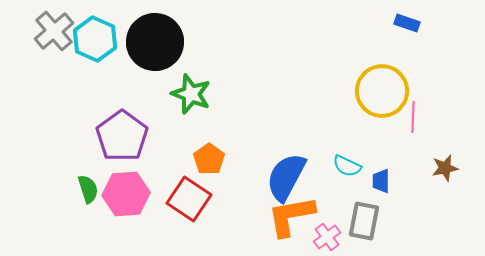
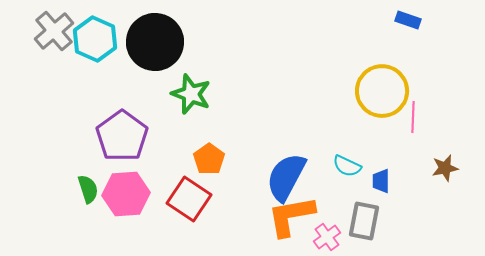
blue rectangle: moved 1 px right, 3 px up
